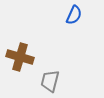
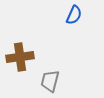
brown cross: rotated 24 degrees counterclockwise
